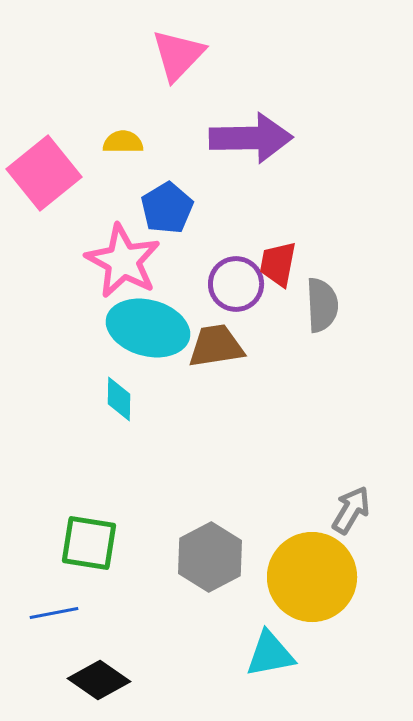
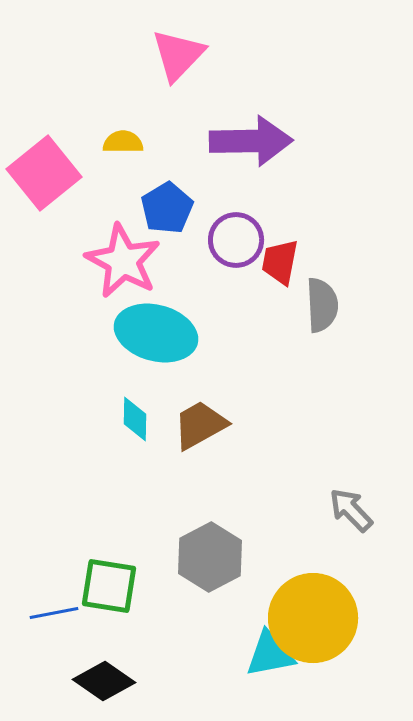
purple arrow: moved 3 px down
red trapezoid: moved 2 px right, 2 px up
purple circle: moved 44 px up
cyan ellipse: moved 8 px right, 5 px down
brown trapezoid: moved 16 px left, 79 px down; rotated 20 degrees counterclockwise
cyan diamond: moved 16 px right, 20 px down
gray arrow: rotated 75 degrees counterclockwise
green square: moved 20 px right, 43 px down
yellow circle: moved 1 px right, 41 px down
black diamond: moved 5 px right, 1 px down
